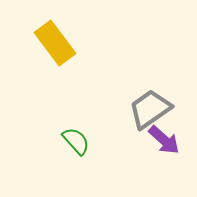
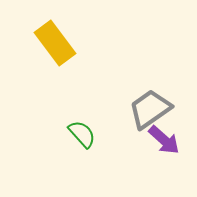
green semicircle: moved 6 px right, 7 px up
